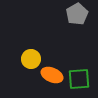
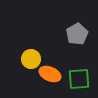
gray pentagon: moved 20 px down
orange ellipse: moved 2 px left, 1 px up
